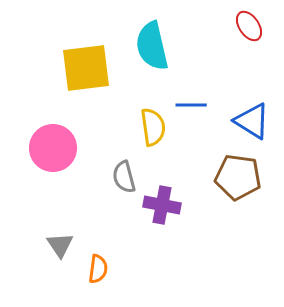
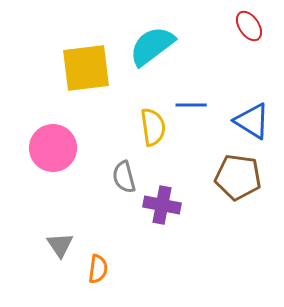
cyan semicircle: rotated 66 degrees clockwise
